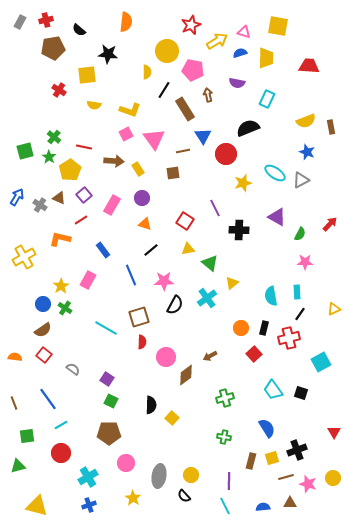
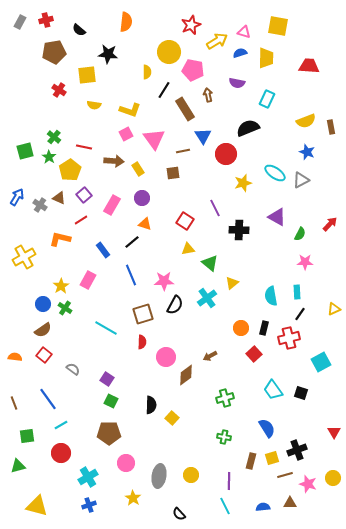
brown pentagon at (53, 48): moved 1 px right, 4 px down
yellow circle at (167, 51): moved 2 px right, 1 px down
black line at (151, 250): moved 19 px left, 8 px up
brown square at (139, 317): moved 4 px right, 3 px up
brown line at (286, 477): moved 1 px left, 2 px up
black semicircle at (184, 496): moved 5 px left, 18 px down
